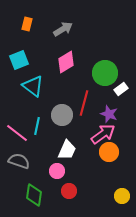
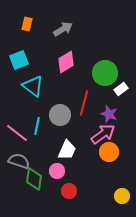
gray circle: moved 2 px left
green diamond: moved 16 px up
